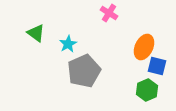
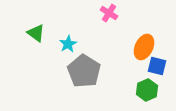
gray pentagon: rotated 16 degrees counterclockwise
